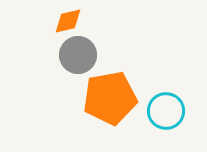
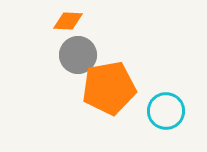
orange diamond: rotated 16 degrees clockwise
orange pentagon: moved 1 px left, 10 px up
